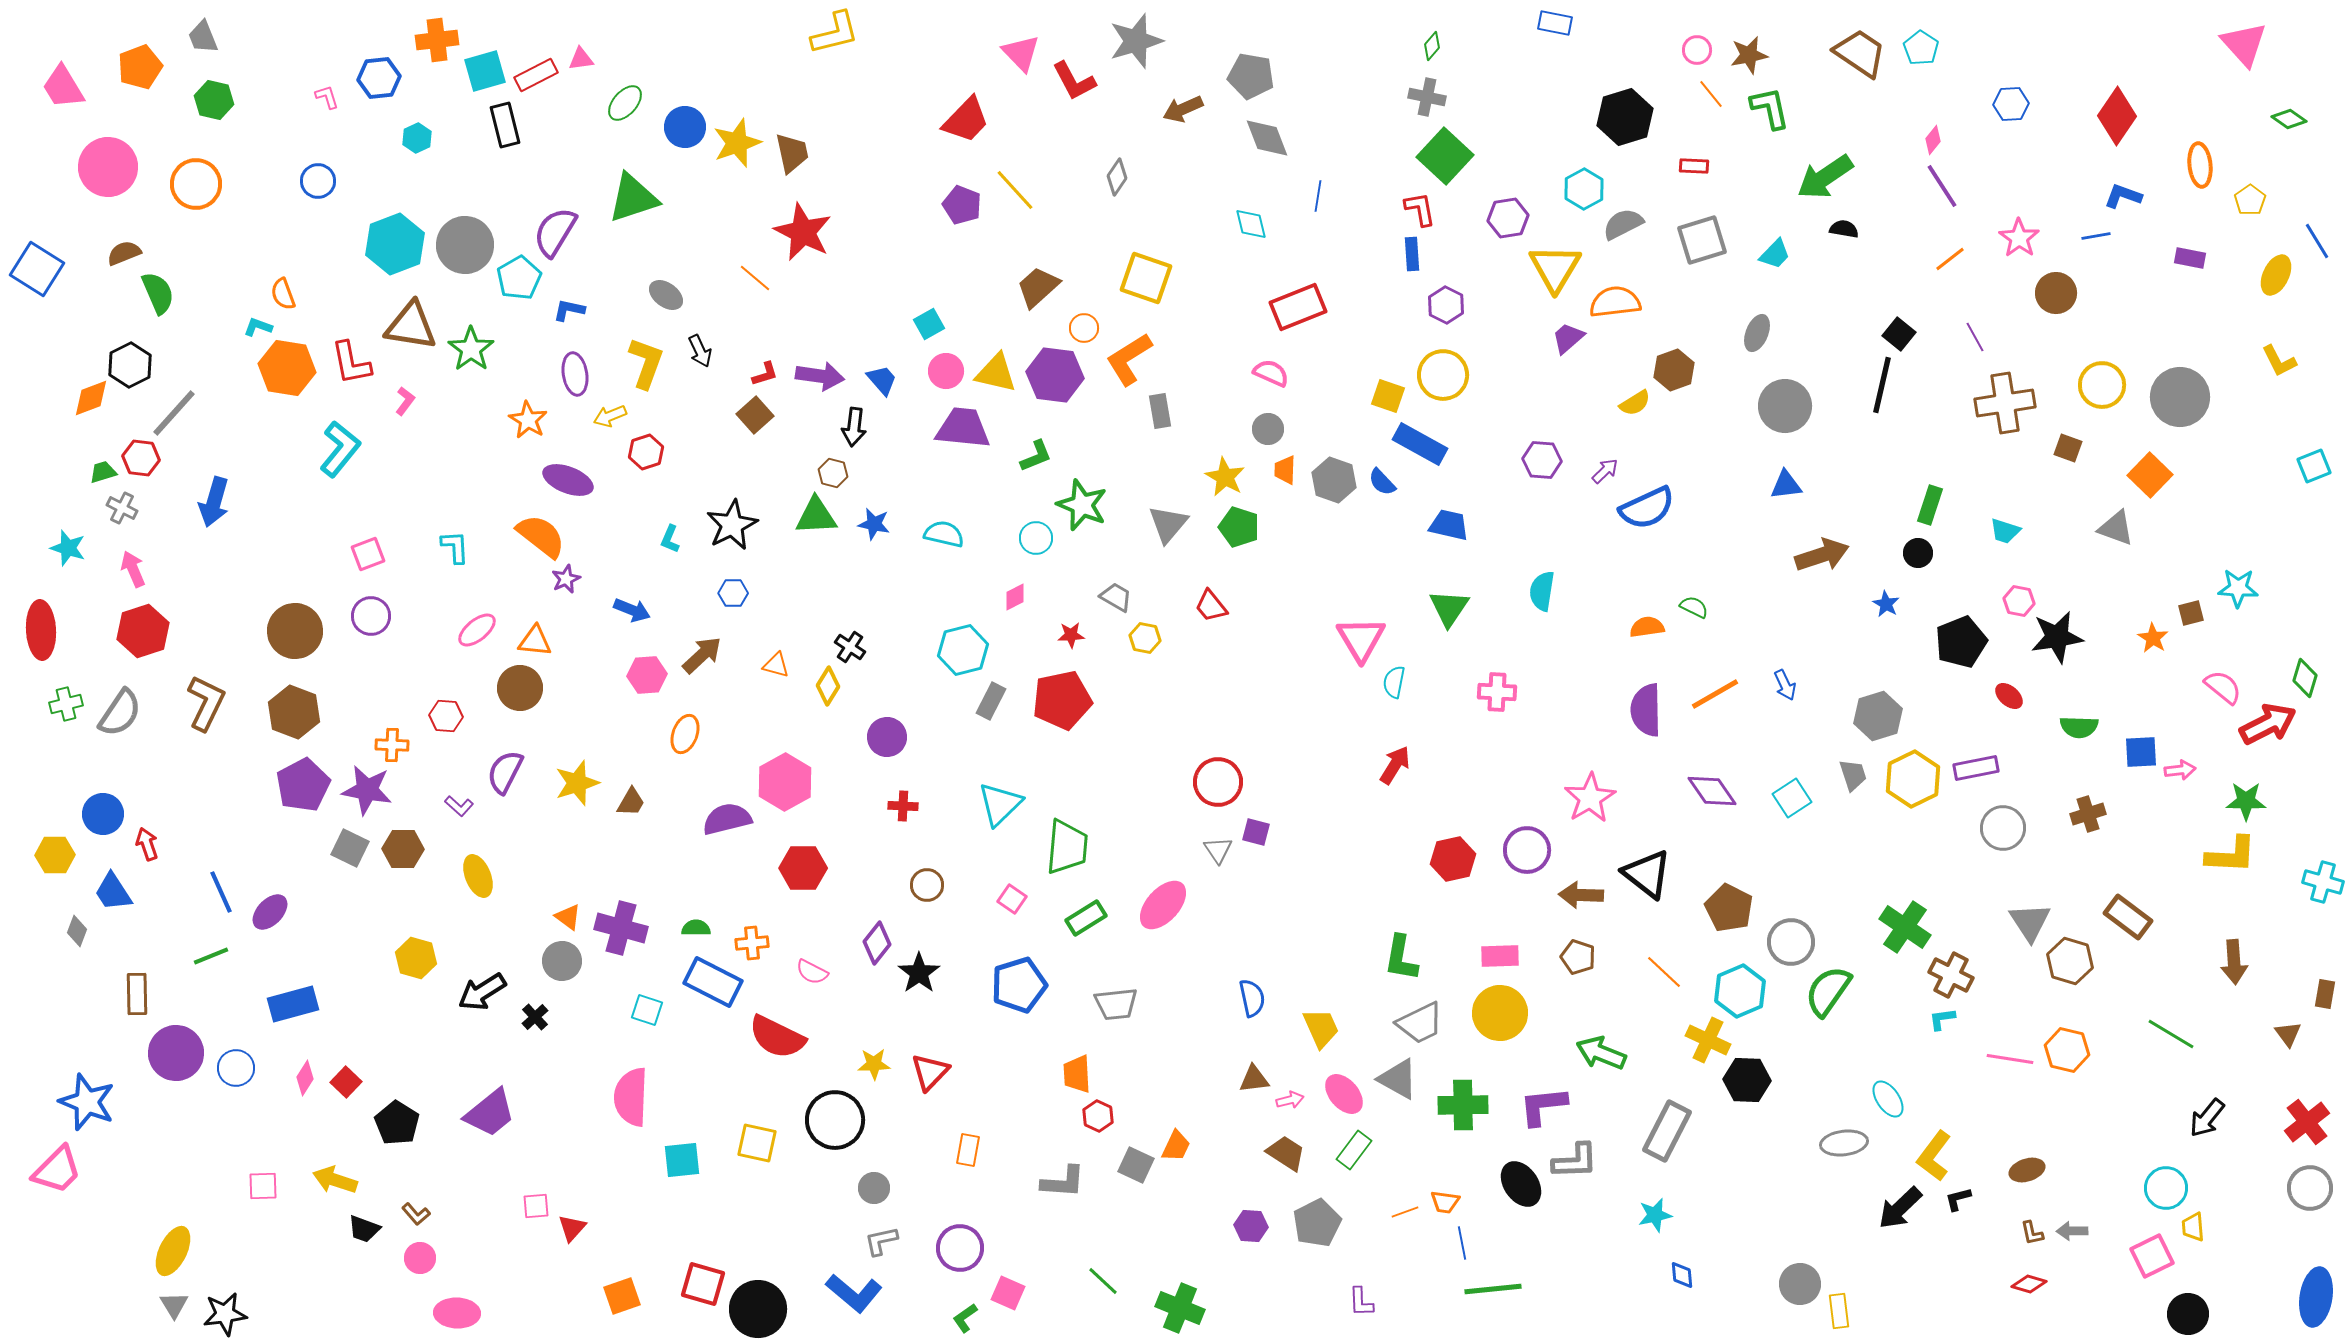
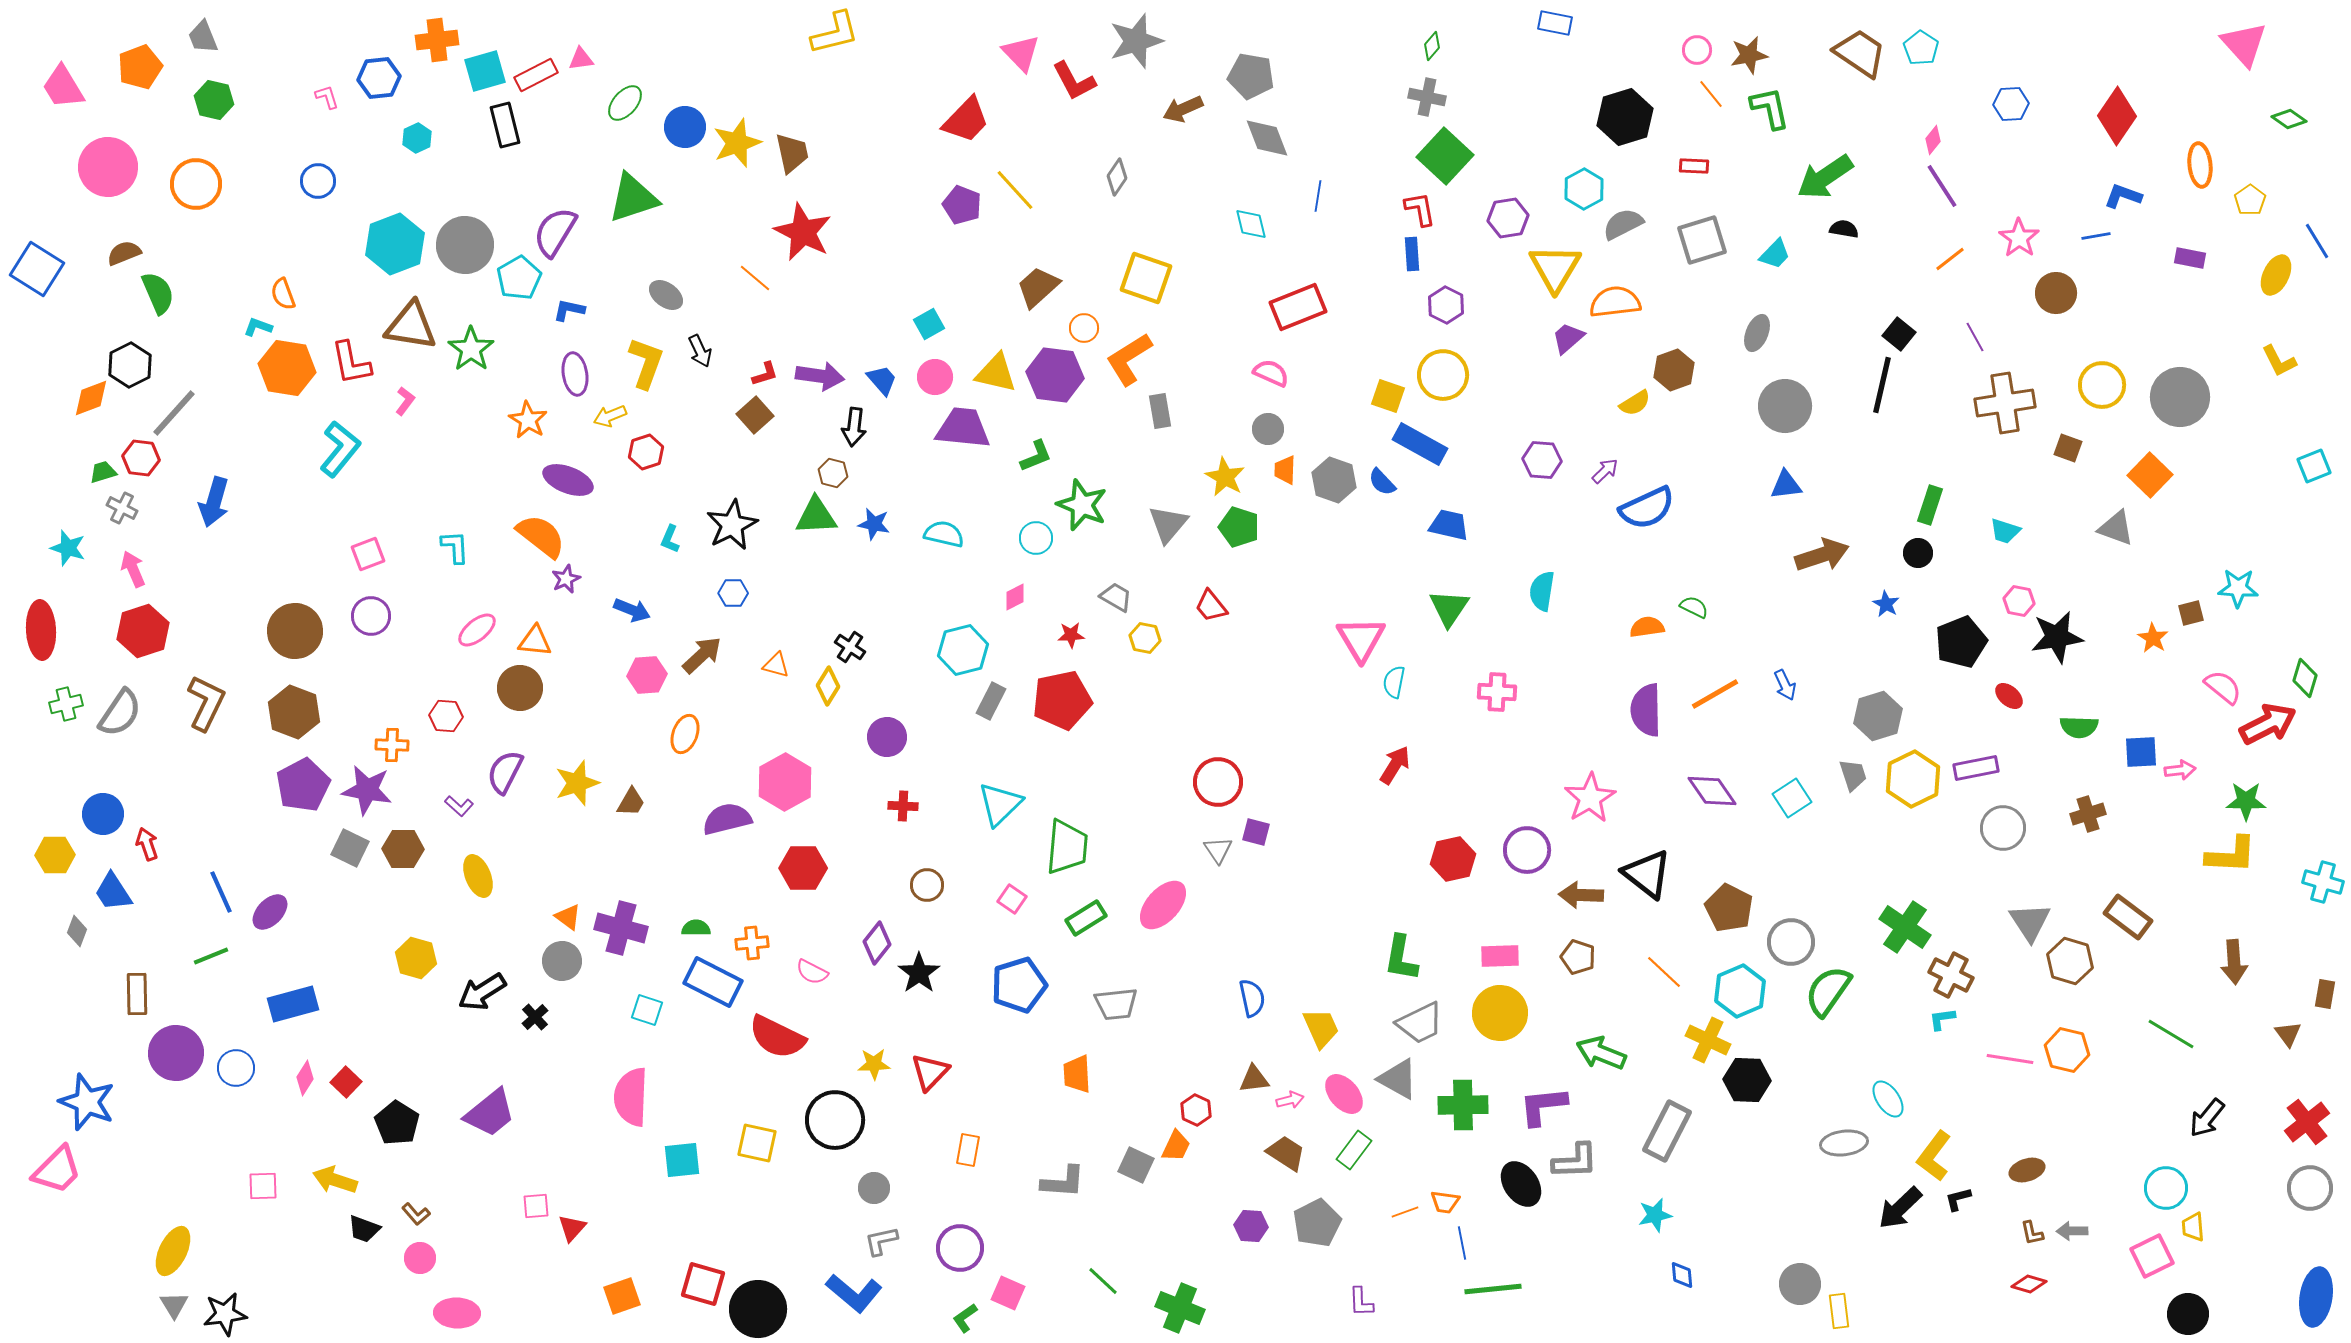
pink circle at (946, 371): moved 11 px left, 6 px down
red hexagon at (1098, 1116): moved 98 px right, 6 px up
